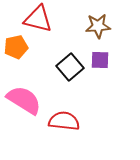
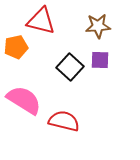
red triangle: moved 3 px right, 2 px down
black square: rotated 8 degrees counterclockwise
red semicircle: rotated 8 degrees clockwise
